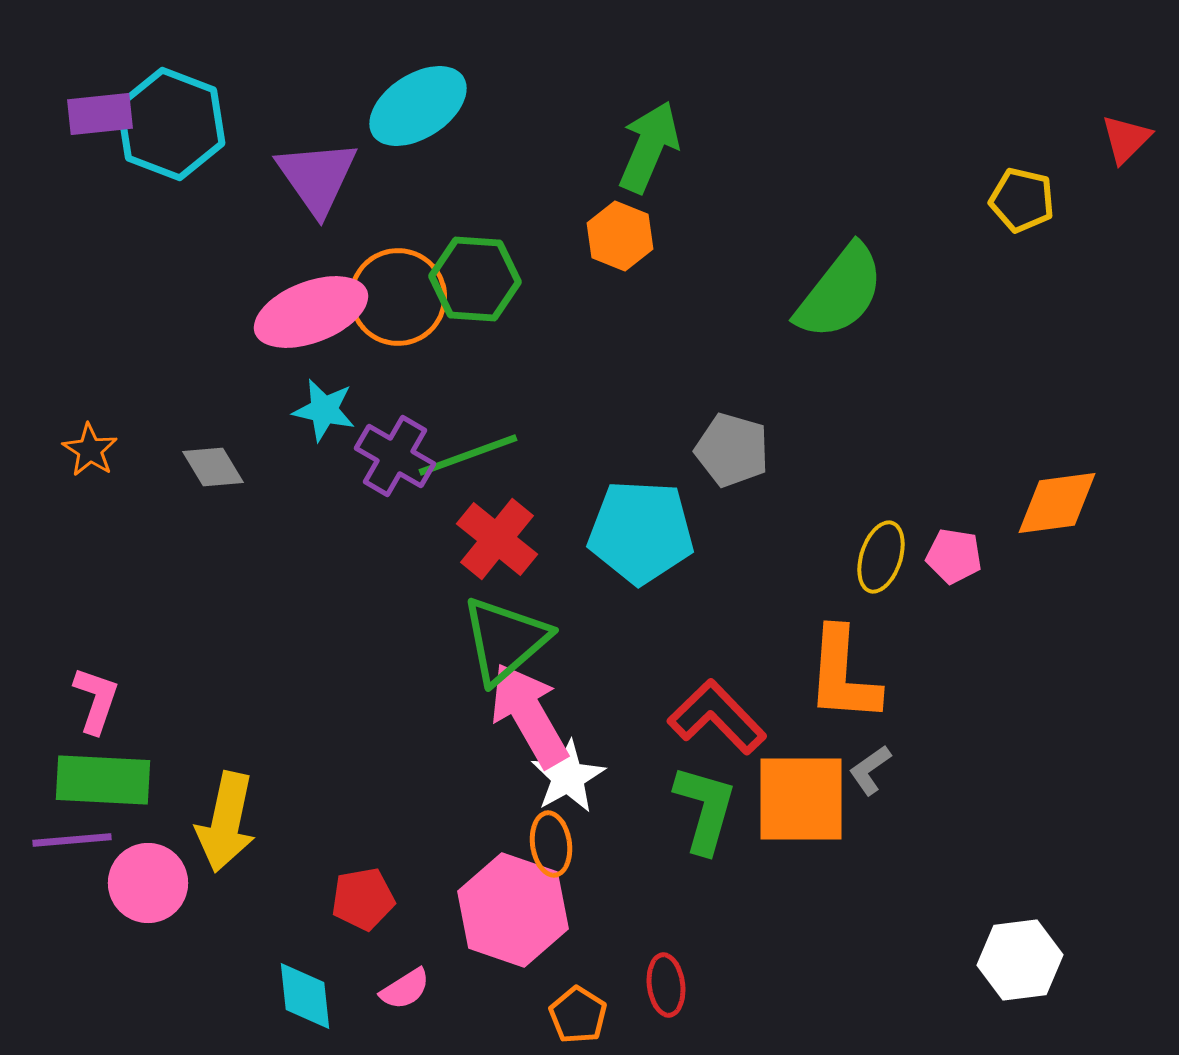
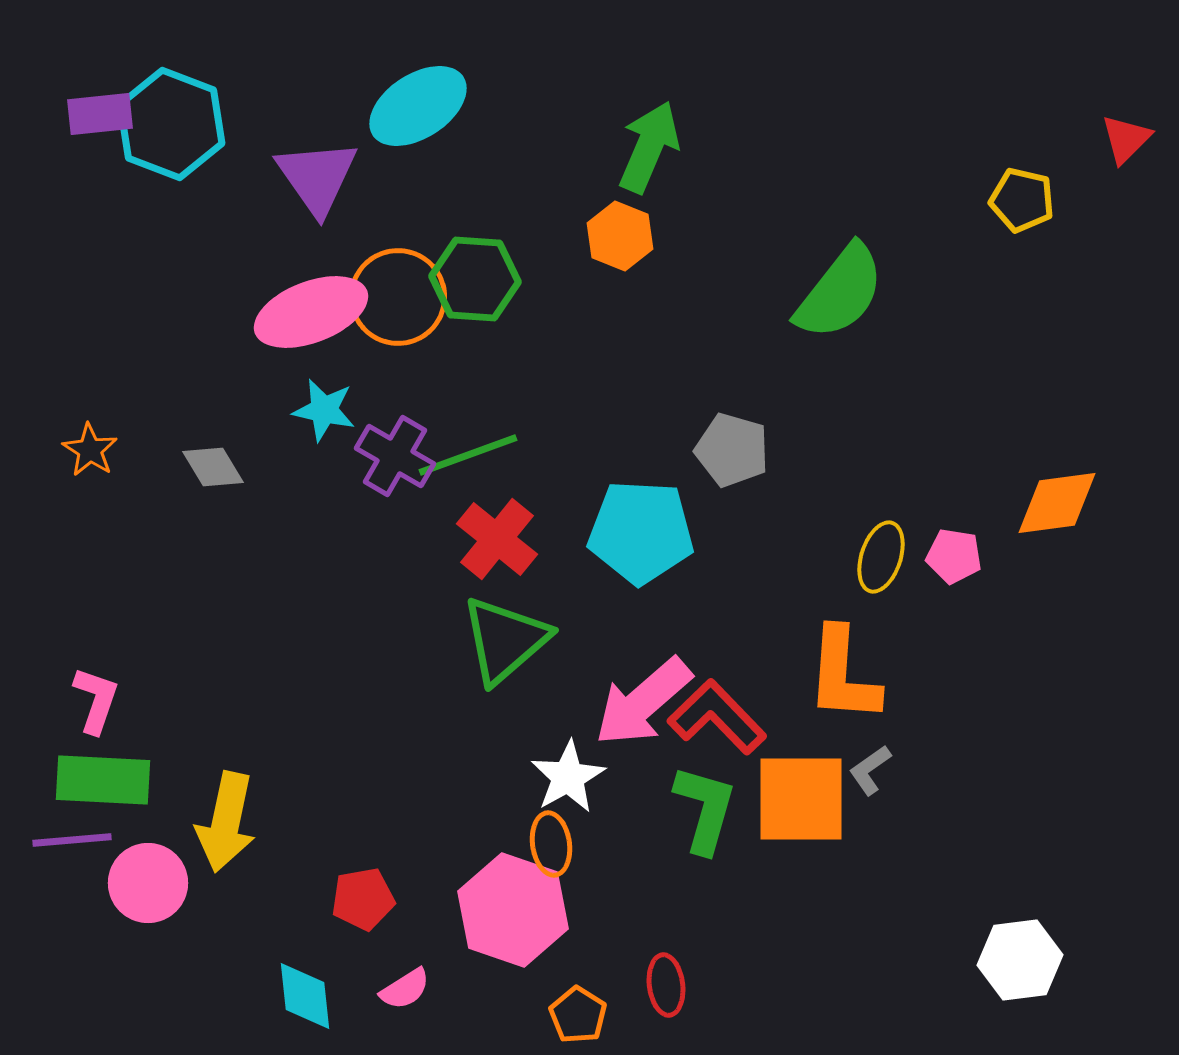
pink arrow at (529, 715): moved 114 px right, 13 px up; rotated 101 degrees counterclockwise
